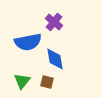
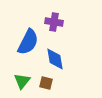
purple cross: rotated 30 degrees counterclockwise
blue semicircle: rotated 52 degrees counterclockwise
brown square: moved 1 px left, 1 px down
